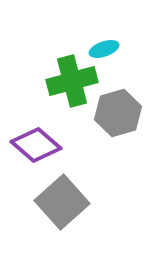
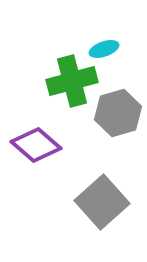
gray square: moved 40 px right
